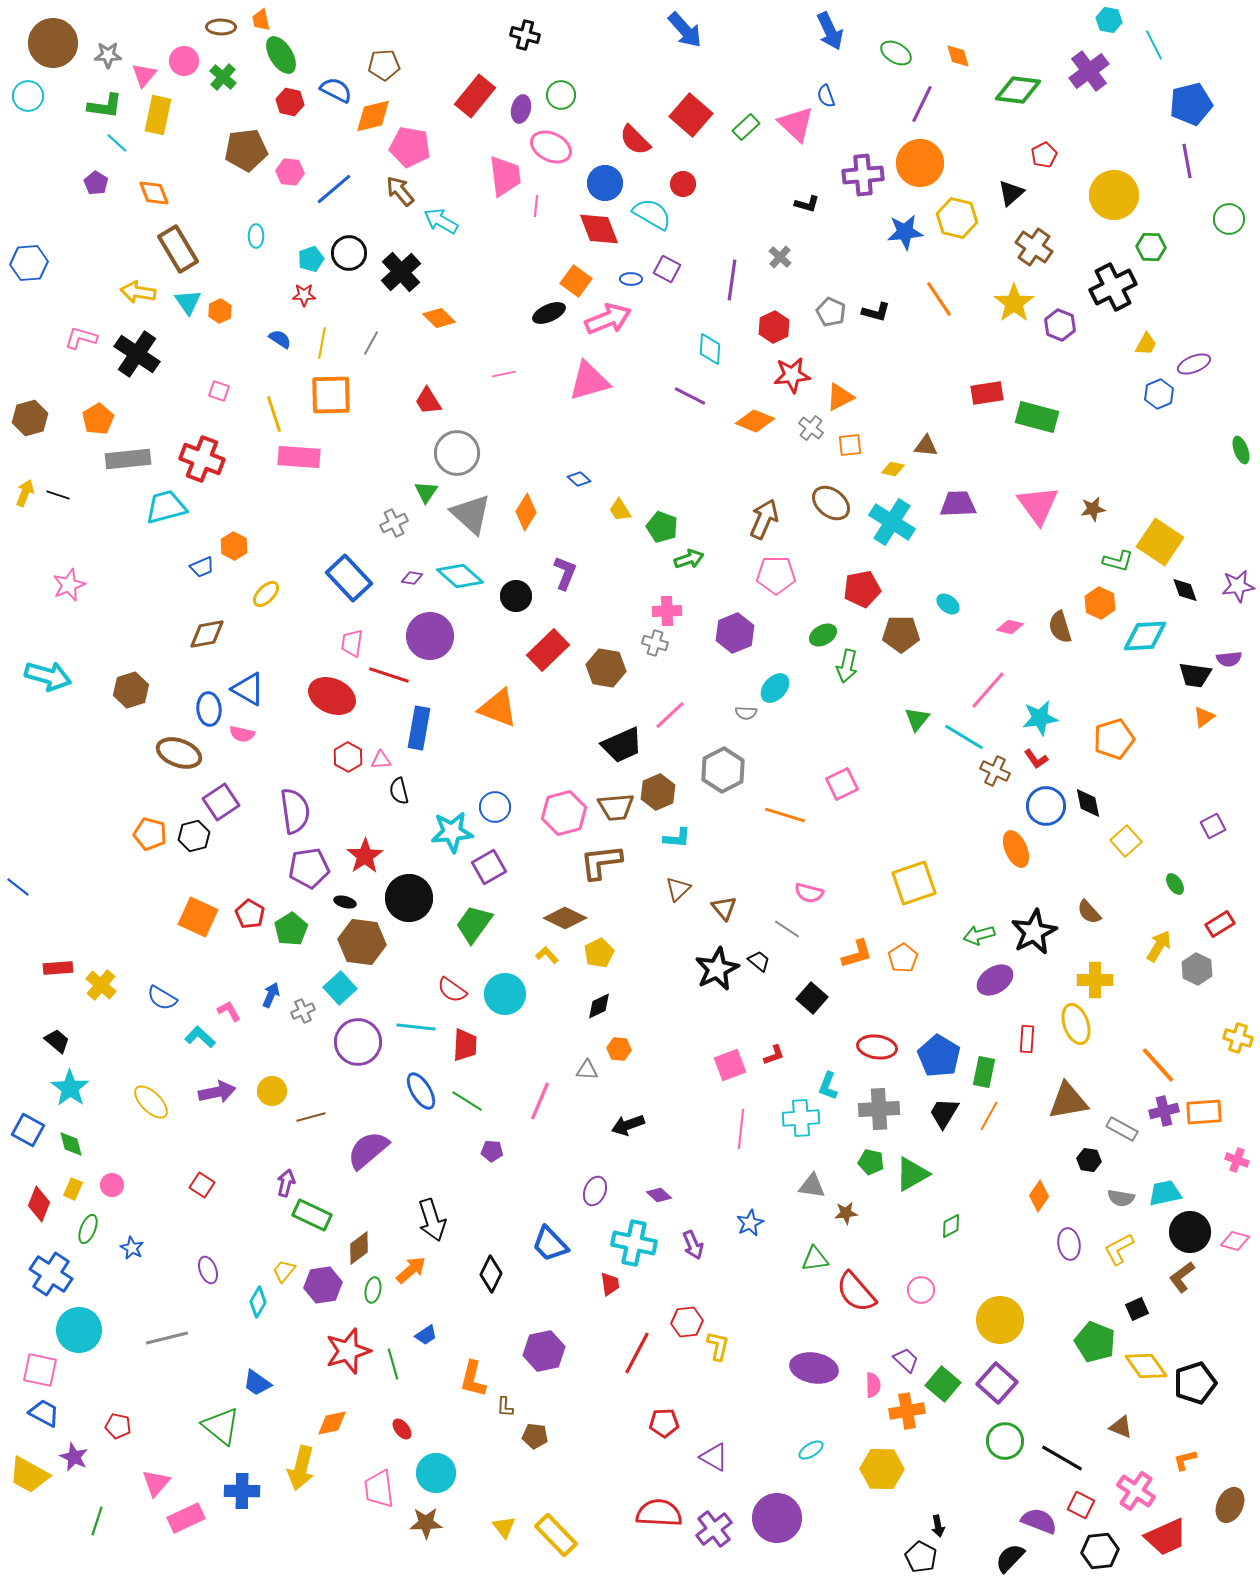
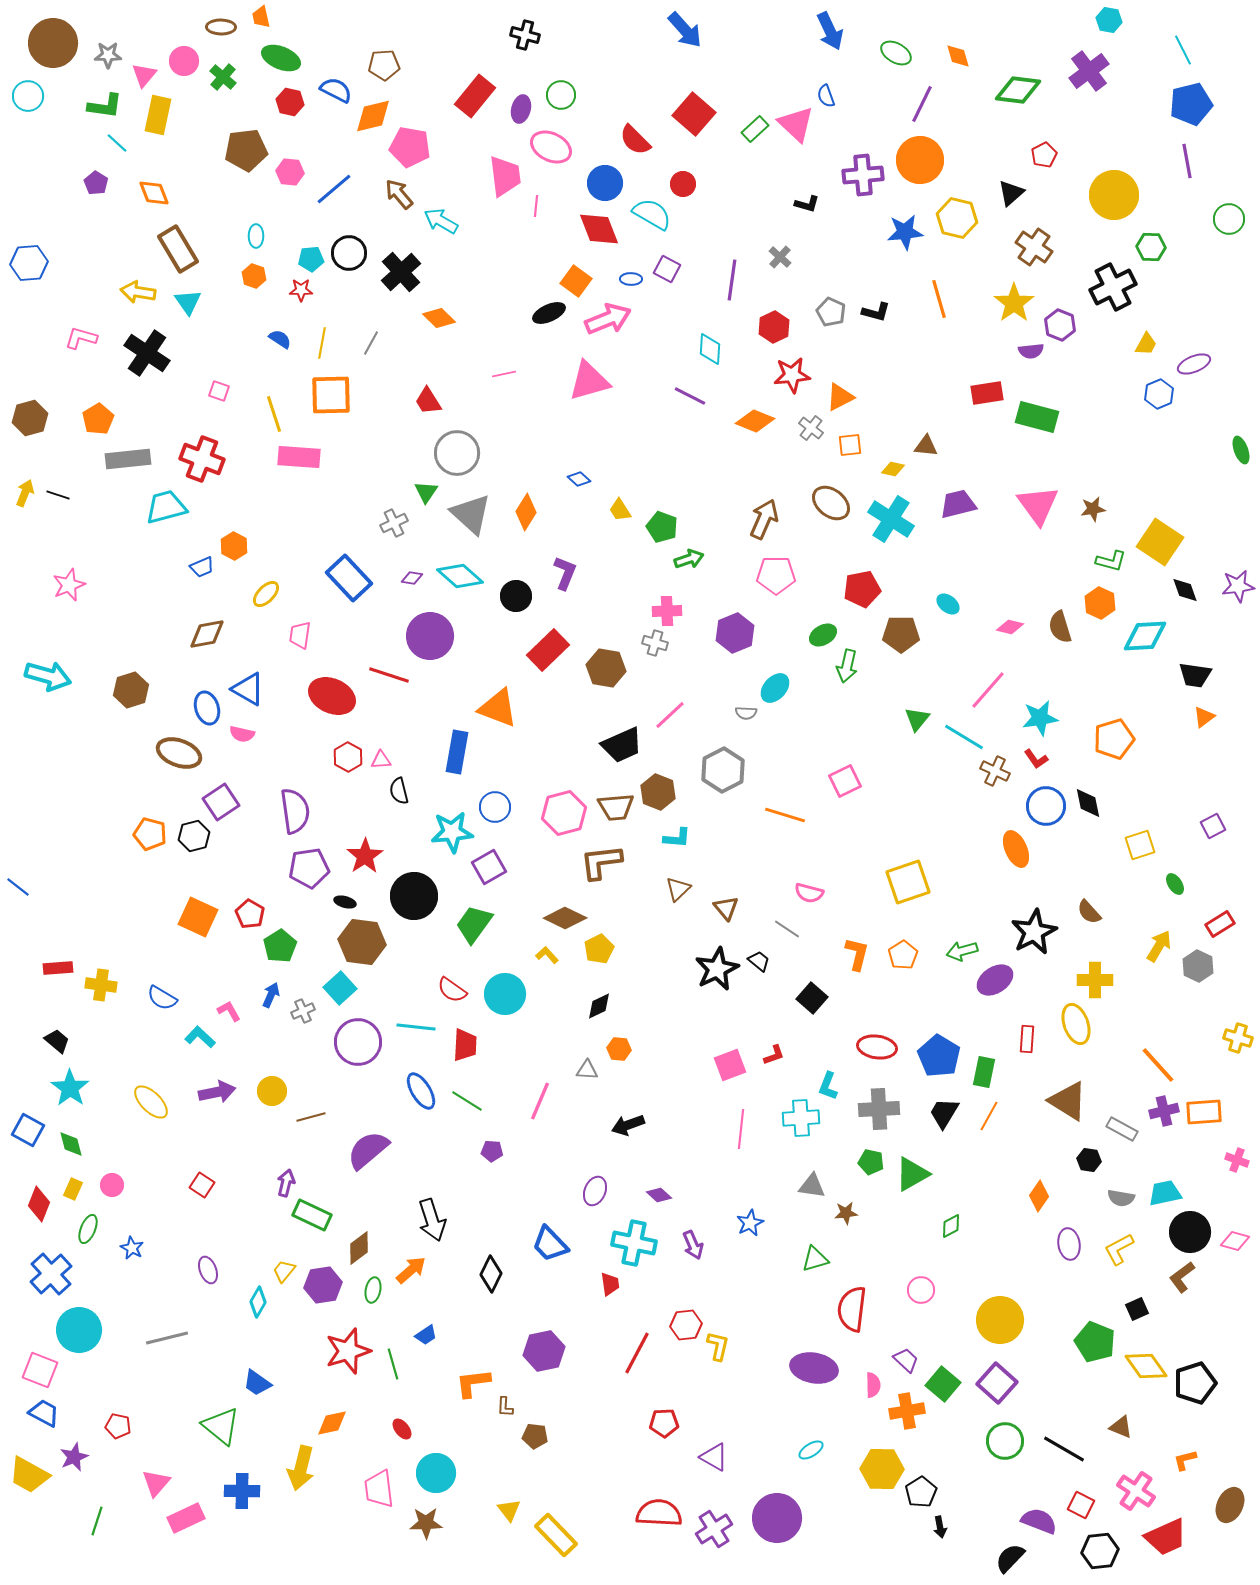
orange trapezoid at (261, 20): moved 3 px up
cyan line at (1154, 45): moved 29 px right, 5 px down
green ellipse at (281, 55): moved 3 px down; rotated 36 degrees counterclockwise
red square at (691, 115): moved 3 px right, 1 px up
green rectangle at (746, 127): moved 9 px right, 2 px down
orange circle at (920, 163): moved 3 px up
brown arrow at (400, 191): moved 1 px left, 3 px down
cyan pentagon at (311, 259): rotated 15 degrees clockwise
red star at (304, 295): moved 3 px left, 5 px up
orange line at (939, 299): rotated 18 degrees clockwise
orange hexagon at (220, 311): moved 34 px right, 35 px up; rotated 15 degrees counterclockwise
black cross at (137, 354): moved 10 px right, 1 px up
purple trapezoid at (958, 504): rotated 12 degrees counterclockwise
cyan cross at (892, 522): moved 1 px left, 3 px up
green L-shape at (1118, 561): moved 7 px left
pink trapezoid at (352, 643): moved 52 px left, 8 px up
purple semicircle at (1229, 659): moved 198 px left, 308 px up
blue ellipse at (209, 709): moved 2 px left, 1 px up; rotated 12 degrees counterclockwise
blue rectangle at (419, 728): moved 38 px right, 24 px down
pink square at (842, 784): moved 3 px right, 3 px up
brown hexagon at (658, 792): rotated 16 degrees counterclockwise
yellow square at (1126, 841): moved 14 px right, 4 px down; rotated 24 degrees clockwise
yellow square at (914, 883): moved 6 px left, 1 px up
black circle at (409, 898): moved 5 px right, 2 px up
brown triangle at (724, 908): moved 2 px right
green pentagon at (291, 929): moved 11 px left, 17 px down
green arrow at (979, 935): moved 17 px left, 16 px down
yellow pentagon at (599, 953): moved 4 px up
orange L-shape at (857, 954): rotated 60 degrees counterclockwise
orange pentagon at (903, 958): moved 3 px up
gray hexagon at (1197, 969): moved 1 px right, 3 px up
yellow cross at (101, 985): rotated 32 degrees counterclockwise
brown triangle at (1068, 1101): rotated 42 degrees clockwise
green triangle at (815, 1259): rotated 8 degrees counterclockwise
blue cross at (51, 1274): rotated 15 degrees clockwise
red semicircle at (856, 1292): moved 4 px left, 17 px down; rotated 48 degrees clockwise
red hexagon at (687, 1322): moved 1 px left, 3 px down
pink square at (40, 1370): rotated 9 degrees clockwise
orange L-shape at (473, 1379): moved 4 px down; rotated 69 degrees clockwise
purple star at (74, 1457): rotated 24 degrees clockwise
black line at (1062, 1458): moved 2 px right, 9 px up
black arrow at (938, 1526): moved 2 px right, 1 px down
yellow triangle at (504, 1527): moved 5 px right, 17 px up
purple cross at (714, 1529): rotated 6 degrees clockwise
black pentagon at (921, 1557): moved 65 px up; rotated 12 degrees clockwise
